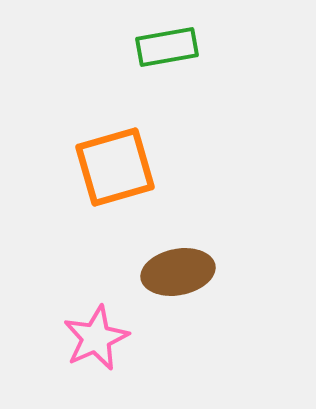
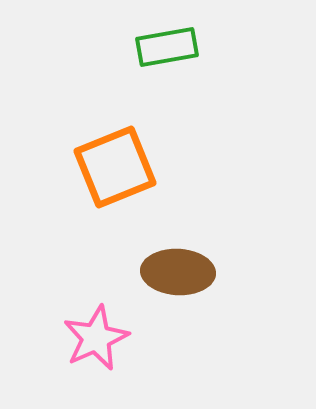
orange square: rotated 6 degrees counterclockwise
brown ellipse: rotated 14 degrees clockwise
